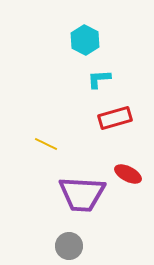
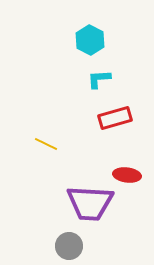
cyan hexagon: moved 5 px right
red ellipse: moved 1 px left, 1 px down; rotated 20 degrees counterclockwise
purple trapezoid: moved 8 px right, 9 px down
